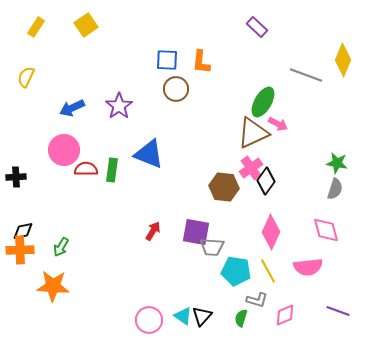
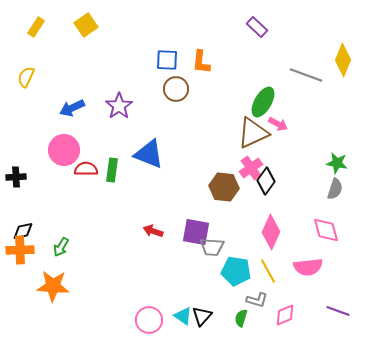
red arrow at (153, 231): rotated 102 degrees counterclockwise
